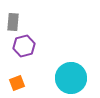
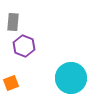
purple hexagon: rotated 25 degrees counterclockwise
orange square: moved 6 px left
